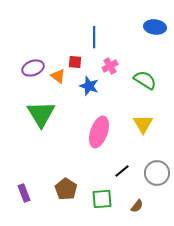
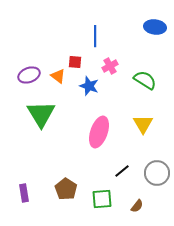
blue line: moved 1 px right, 1 px up
purple ellipse: moved 4 px left, 7 px down
purple rectangle: rotated 12 degrees clockwise
